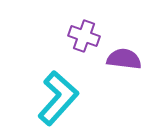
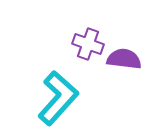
purple cross: moved 4 px right, 8 px down
